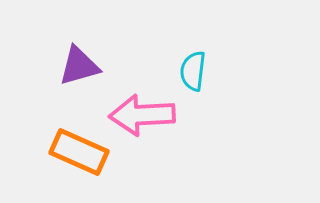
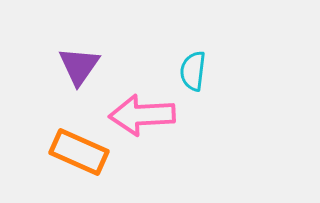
purple triangle: rotated 39 degrees counterclockwise
